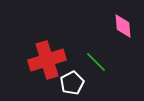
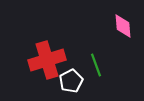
green line: moved 3 px down; rotated 25 degrees clockwise
white pentagon: moved 1 px left, 2 px up
